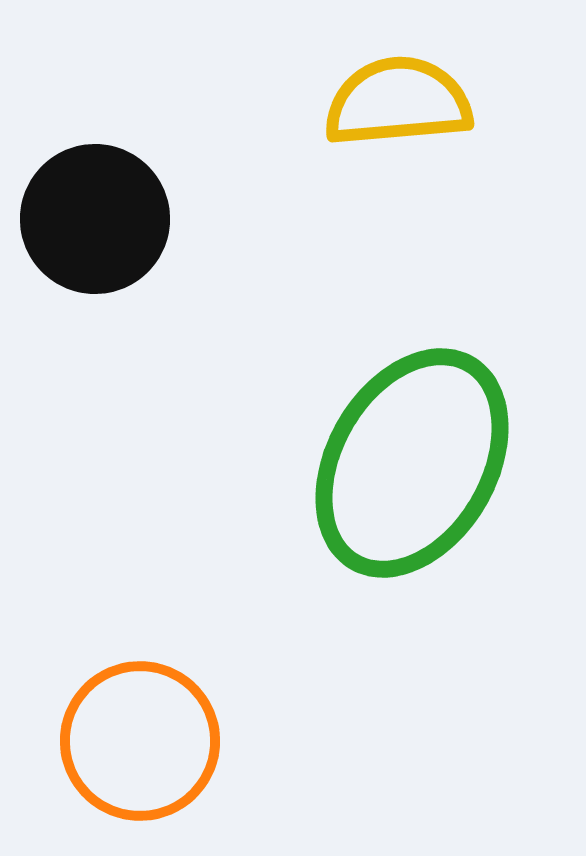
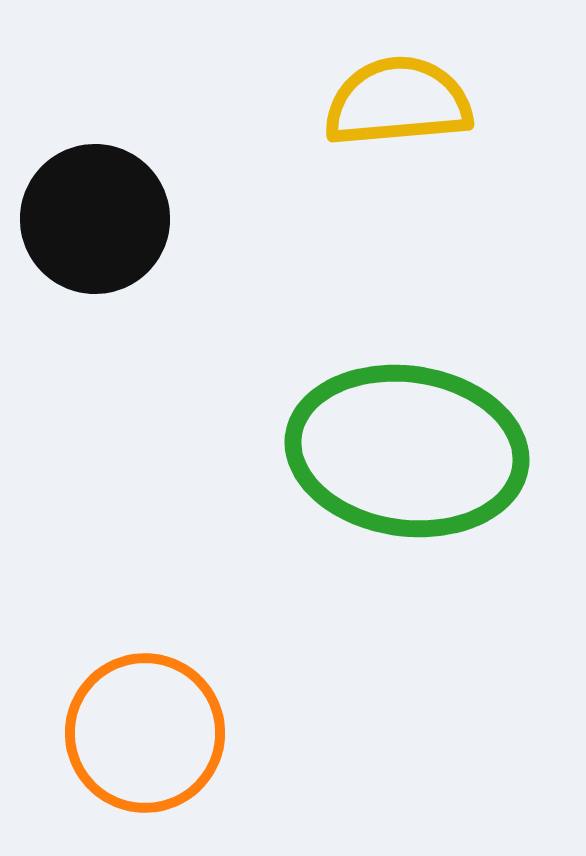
green ellipse: moved 5 px left, 12 px up; rotated 68 degrees clockwise
orange circle: moved 5 px right, 8 px up
